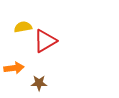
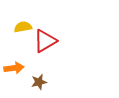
brown star: moved 1 px up; rotated 14 degrees counterclockwise
